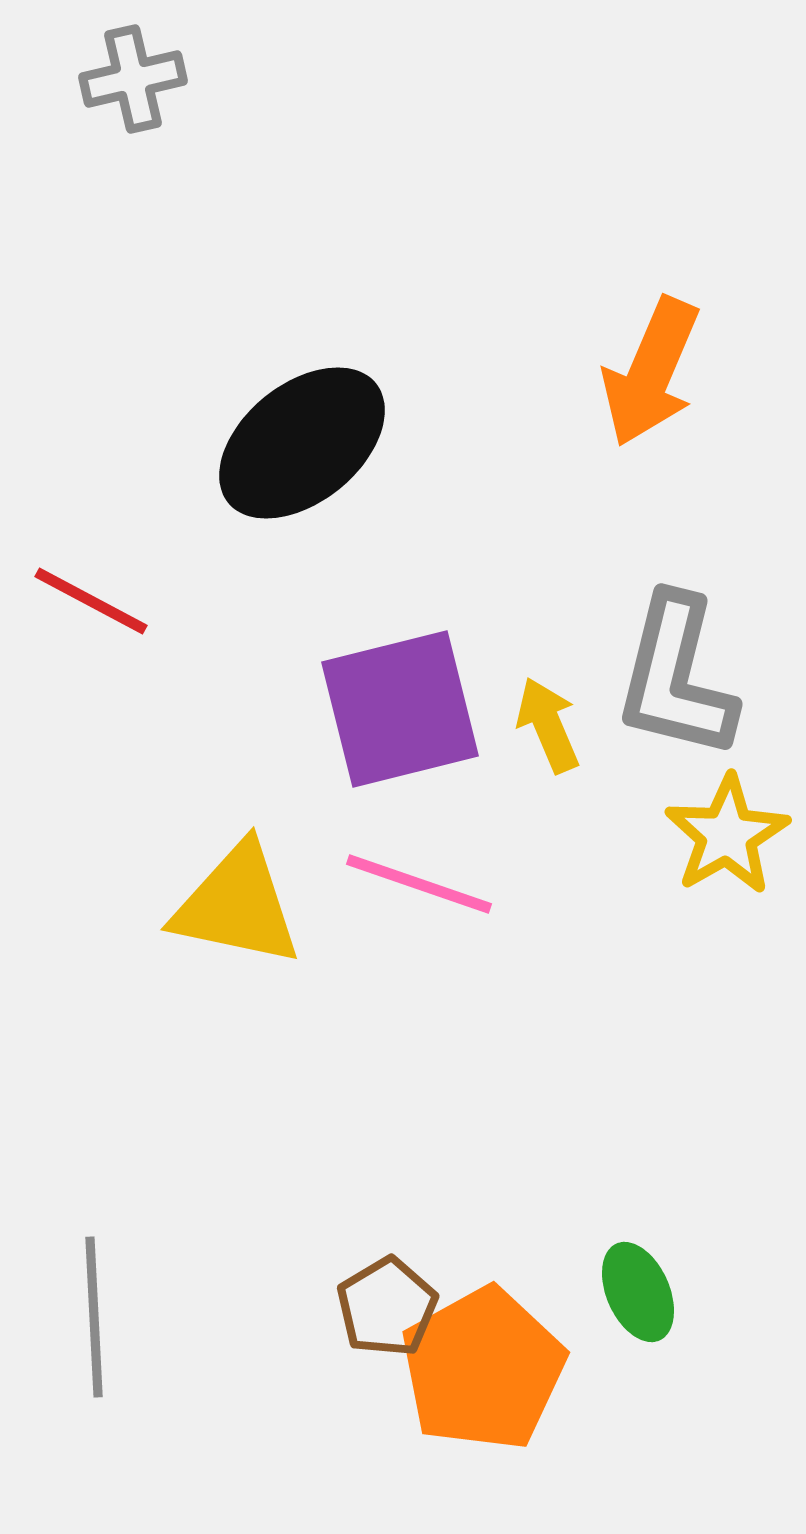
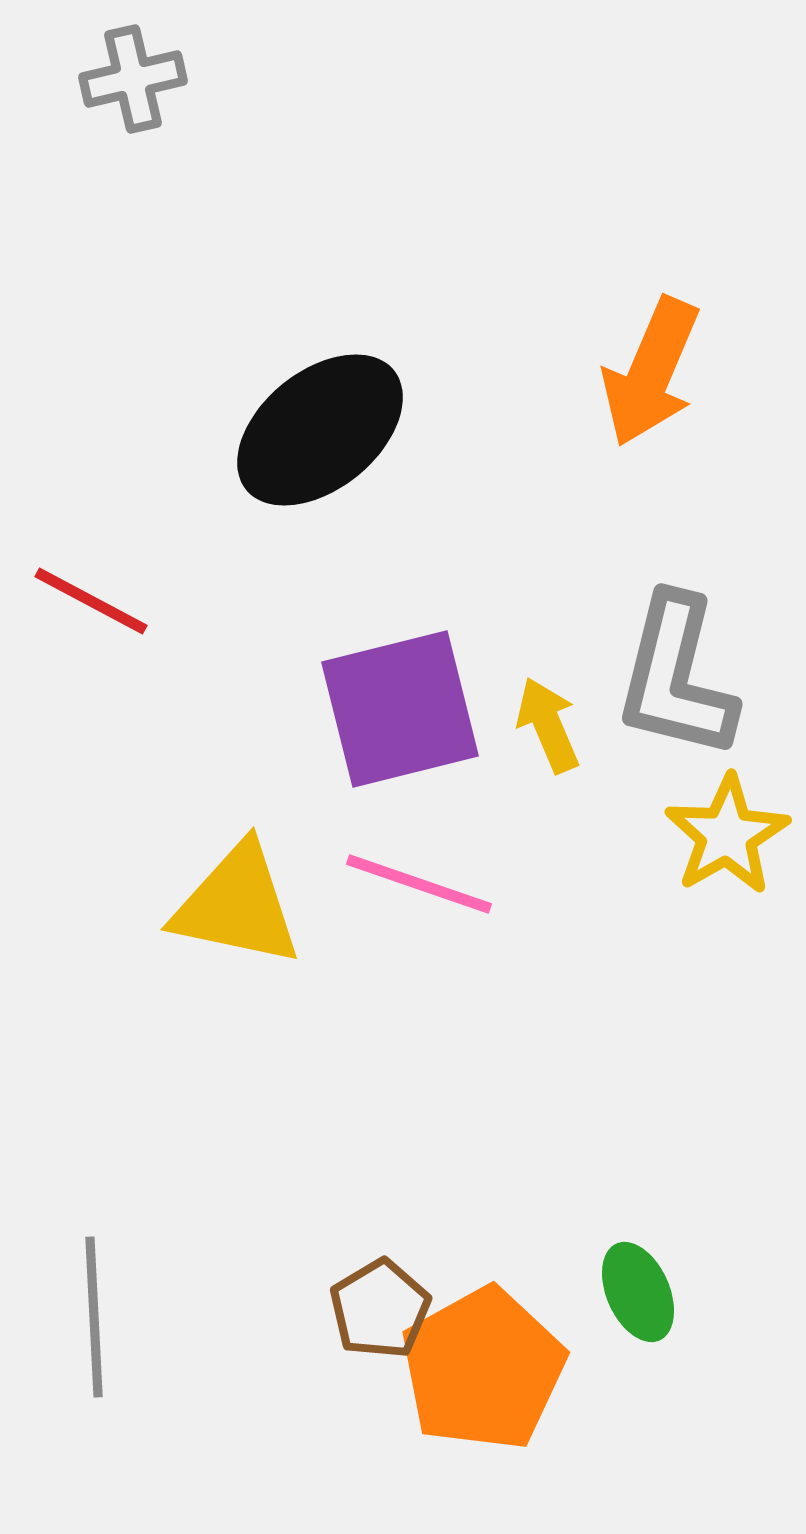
black ellipse: moved 18 px right, 13 px up
brown pentagon: moved 7 px left, 2 px down
